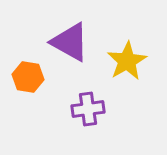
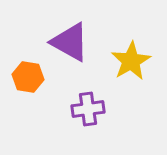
yellow star: moved 4 px right
